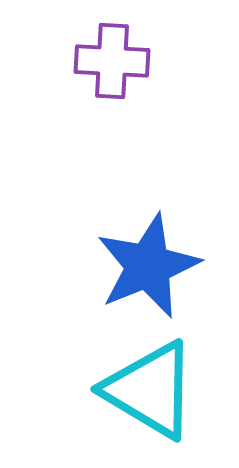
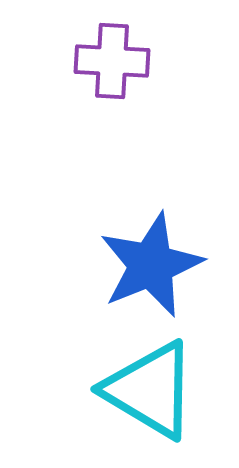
blue star: moved 3 px right, 1 px up
